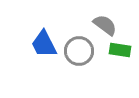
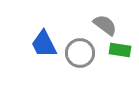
gray circle: moved 1 px right, 2 px down
